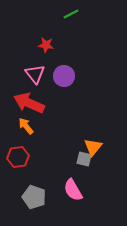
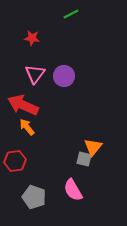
red star: moved 14 px left, 7 px up
pink triangle: rotated 15 degrees clockwise
red arrow: moved 6 px left, 2 px down
orange arrow: moved 1 px right, 1 px down
red hexagon: moved 3 px left, 4 px down
